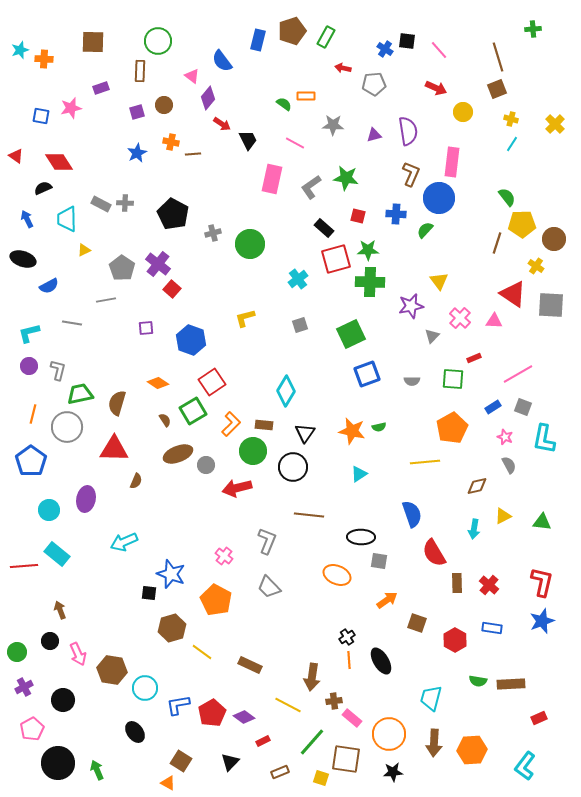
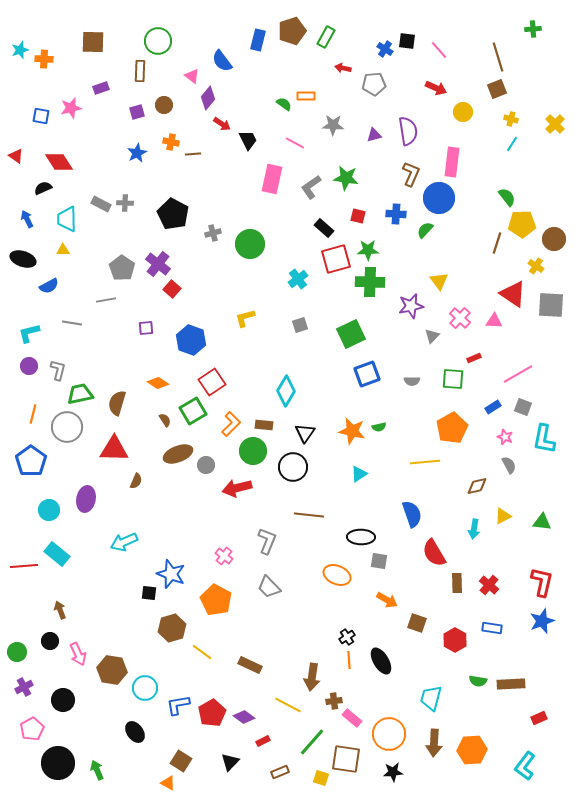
yellow triangle at (84, 250): moved 21 px left; rotated 24 degrees clockwise
orange arrow at (387, 600): rotated 65 degrees clockwise
